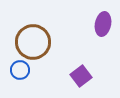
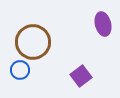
purple ellipse: rotated 25 degrees counterclockwise
